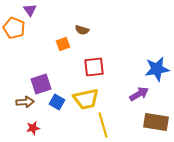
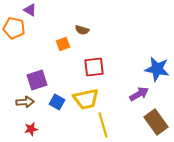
purple triangle: rotated 24 degrees counterclockwise
orange pentagon: rotated 10 degrees counterclockwise
blue star: rotated 20 degrees clockwise
purple square: moved 4 px left, 4 px up
brown rectangle: rotated 45 degrees clockwise
red star: moved 2 px left, 1 px down
